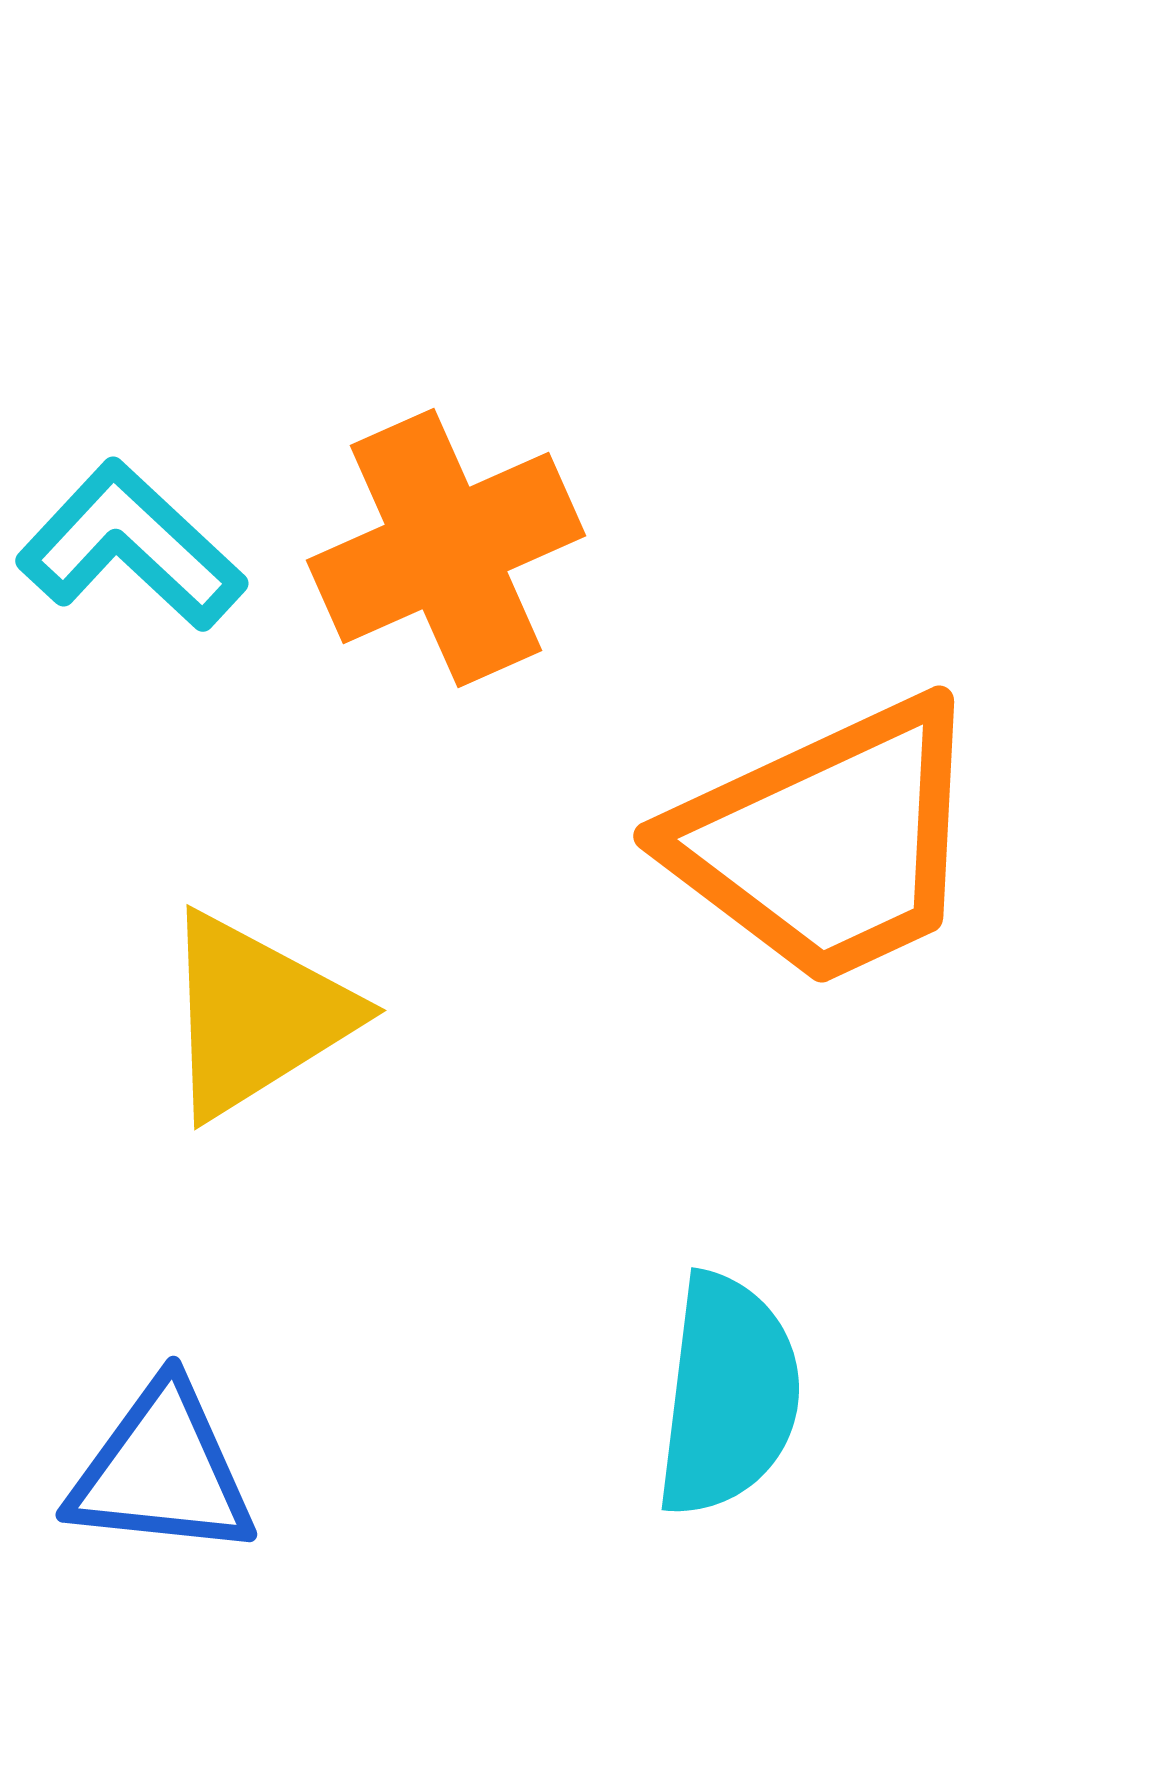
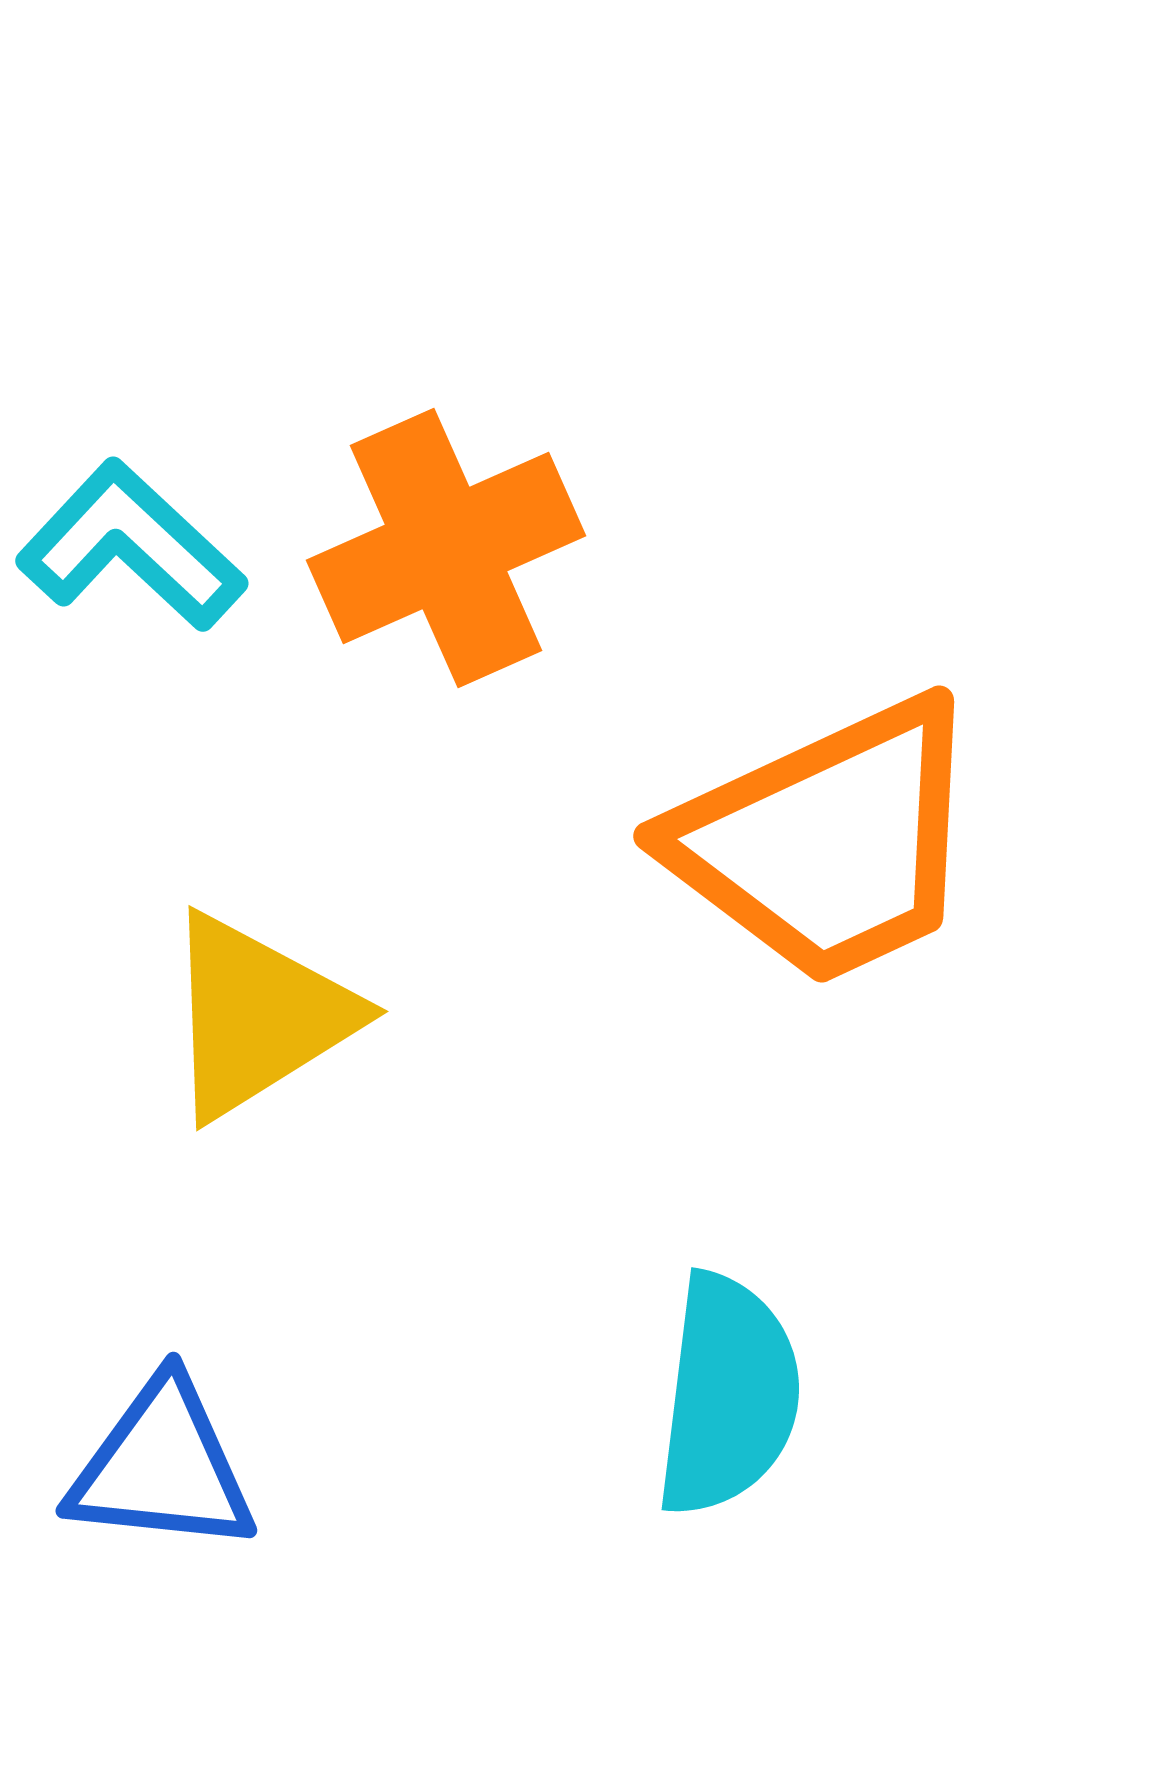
yellow triangle: moved 2 px right, 1 px down
blue triangle: moved 4 px up
